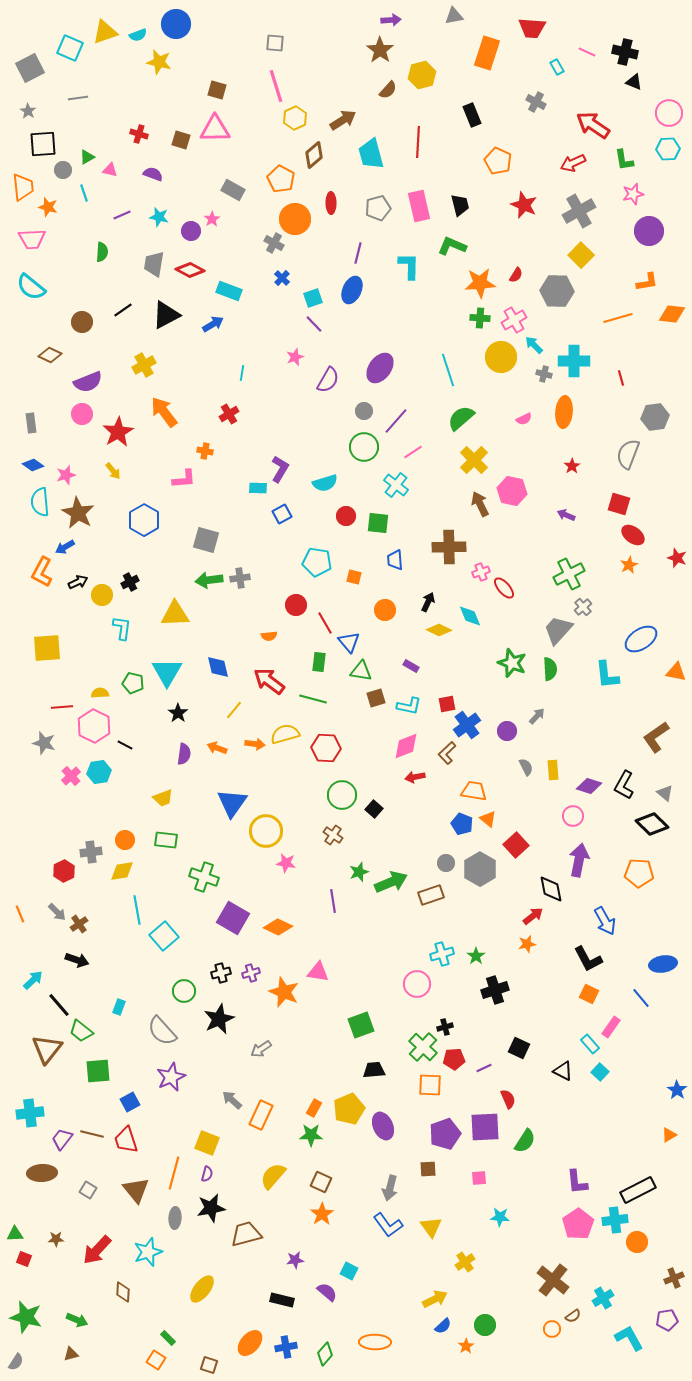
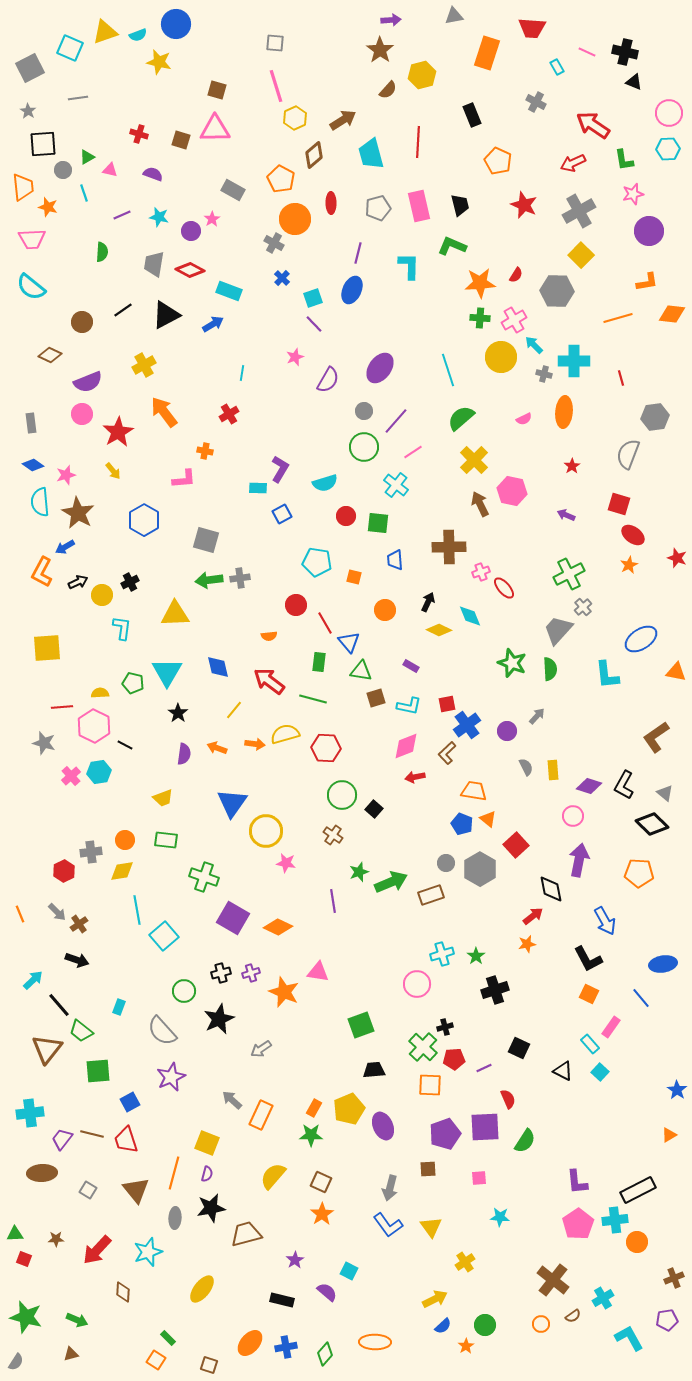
purple star at (295, 1260): rotated 24 degrees counterclockwise
orange circle at (552, 1329): moved 11 px left, 5 px up
